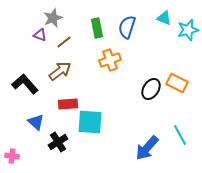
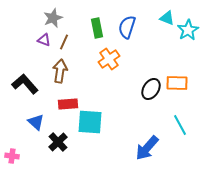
cyan triangle: moved 3 px right
cyan star: rotated 15 degrees counterclockwise
purple triangle: moved 4 px right, 5 px down
brown line: rotated 28 degrees counterclockwise
orange cross: moved 1 px left, 1 px up; rotated 15 degrees counterclockwise
brown arrow: rotated 45 degrees counterclockwise
orange rectangle: rotated 25 degrees counterclockwise
cyan line: moved 10 px up
black cross: rotated 12 degrees counterclockwise
